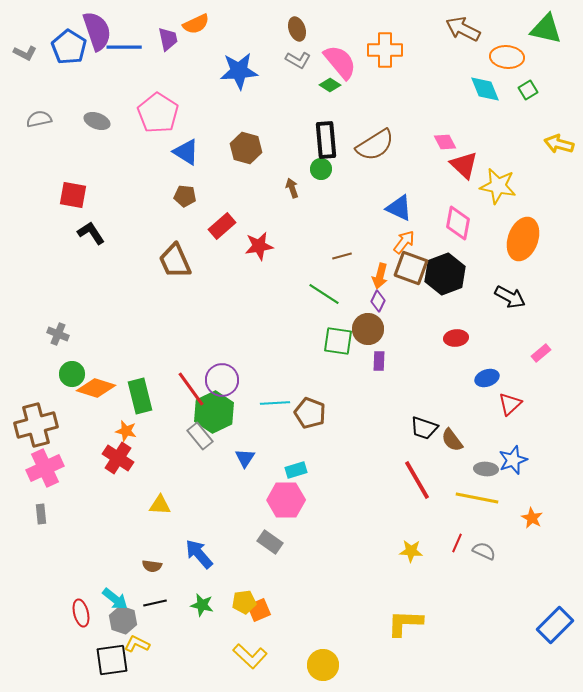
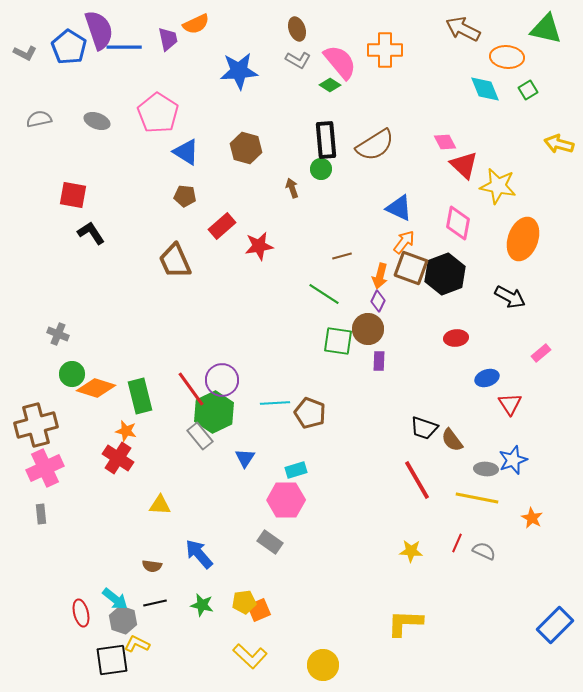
purple semicircle at (97, 31): moved 2 px right, 1 px up
red triangle at (510, 404): rotated 20 degrees counterclockwise
